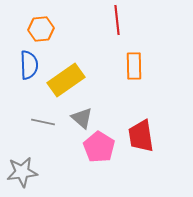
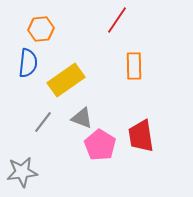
red line: rotated 40 degrees clockwise
blue semicircle: moved 1 px left, 2 px up; rotated 8 degrees clockwise
gray triangle: rotated 20 degrees counterclockwise
gray line: rotated 65 degrees counterclockwise
pink pentagon: moved 1 px right, 2 px up
